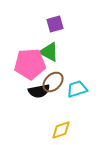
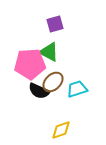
black semicircle: rotated 35 degrees clockwise
